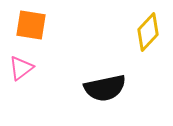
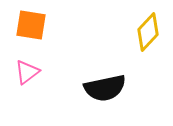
pink triangle: moved 6 px right, 4 px down
